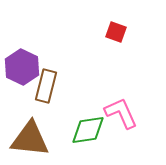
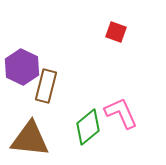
green diamond: moved 3 px up; rotated 30 degrees counterclockwise
